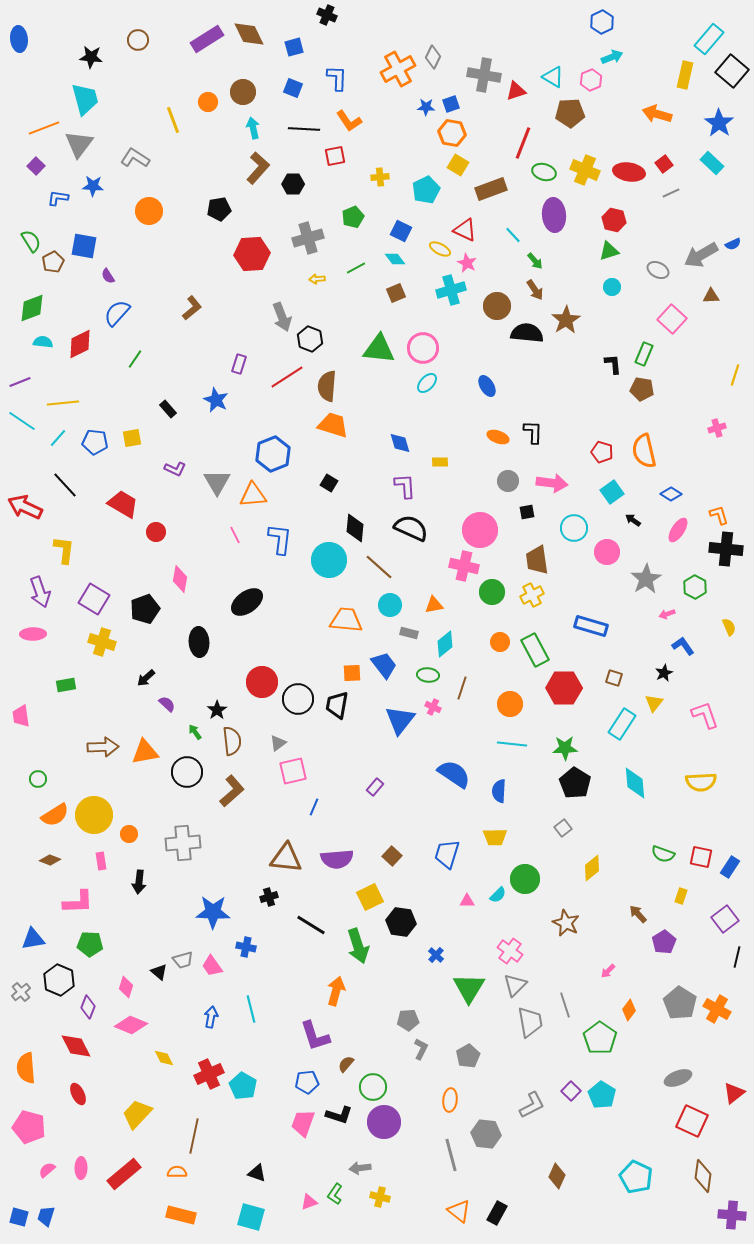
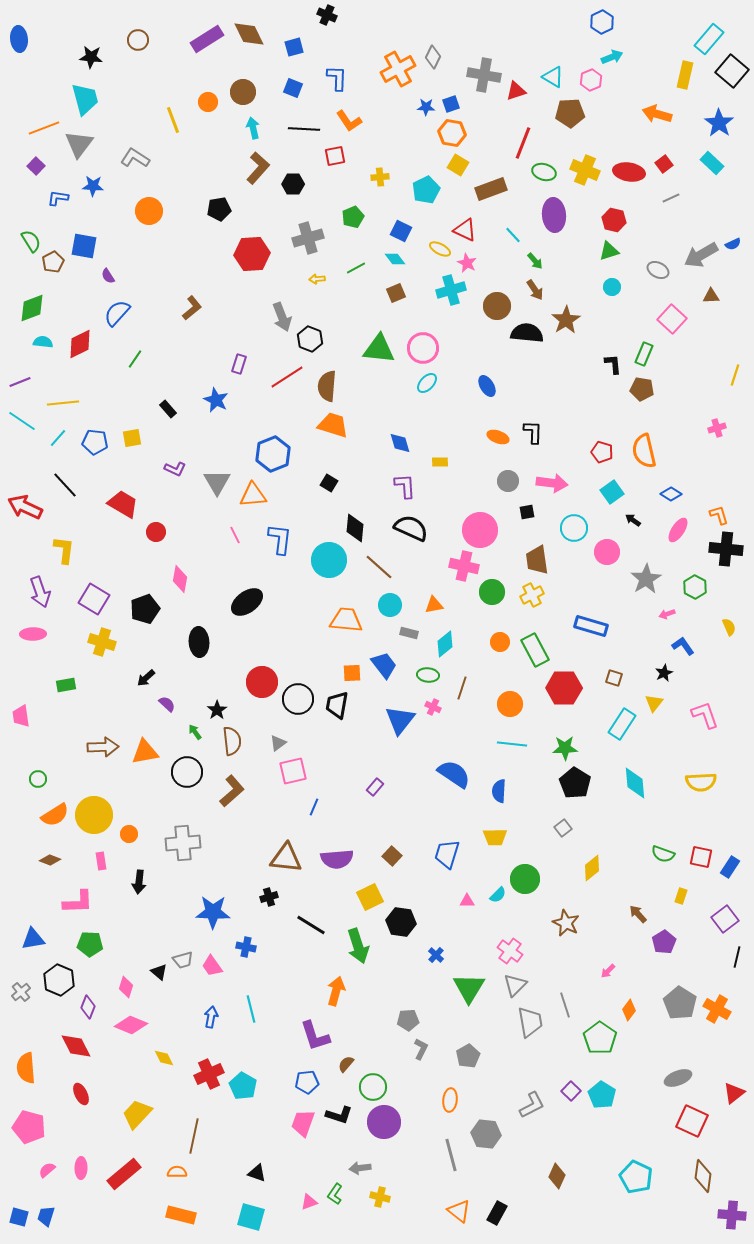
gray line at (671, 193): moved 5 px down
red ellipse at (78, 1094): moved 3 px right
